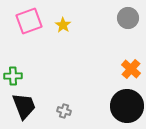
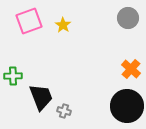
black trapezoid: moved 17 px right, 9 px up
